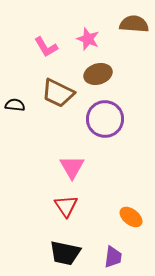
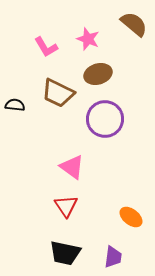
brown semicircle: rotated 36 degrees clockwise
pink triangle: rotated 24 degrees counterclockwise
